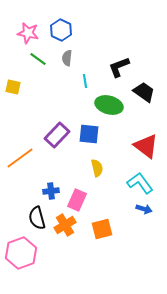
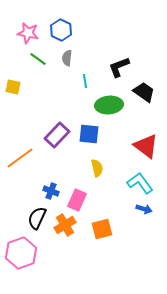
green ellipse: rotated 20 degrees counterclockwise
blue cross: rotated 28 degrees clockwise
black semicircle: rotated 40 degrees clockwise
